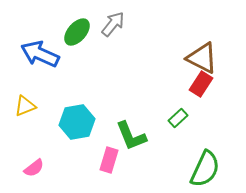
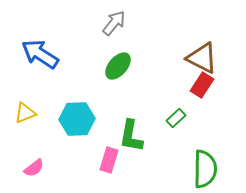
gray arrow: moved 1 px right, 1 px up
green ellipse: moved 41 px right, 34 px down
blue arrow: rotated 9 degrees clockwise
red rectangle: moved 1 px right, 1 px down
yellow triangle: moved 7 px down
green rectangle: moved 2 px left
cyan hexagon: moved 3 px up; rotated 8 degrees clockwise
green L-shape: rotated 32 degrees clockwise
green semicircle: rotated 24 degrees counterclockwise
